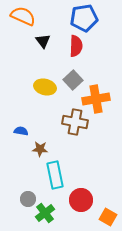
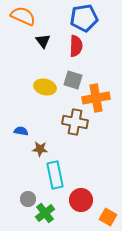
gray square: rotated 30 degrees counterclockwise
orange cross: moved 1 px up
